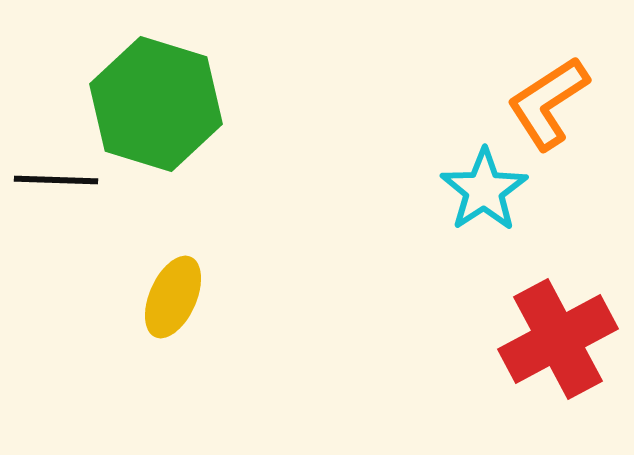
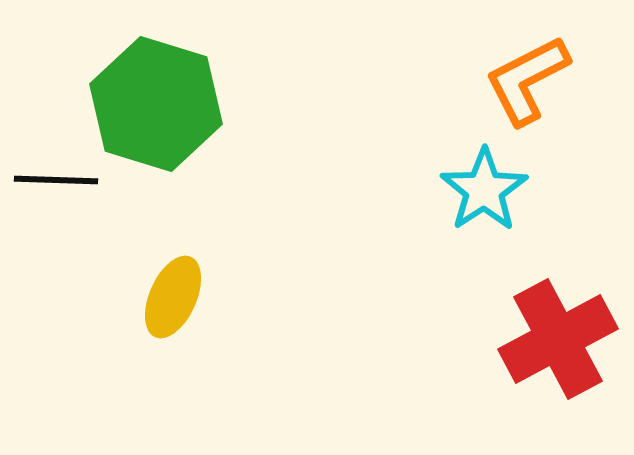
orange L-shape: moved 21 px left, 23 px up; rotated 6 degrees clockwise
